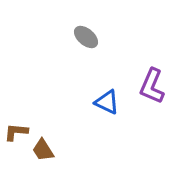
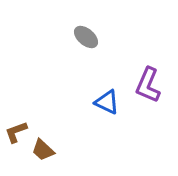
purple L-shape: moved 4 px left, 1 px up
brown L-shape: rotated 25 degrees counterclockwise
brown trapezoid: rotated 15 degrees counterclockwise
